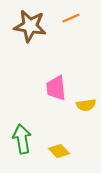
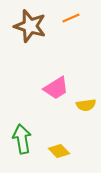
brown star: rotated 8 degrees clockwise
pink trapezoid: rotated 116 degrees counterclockwise
